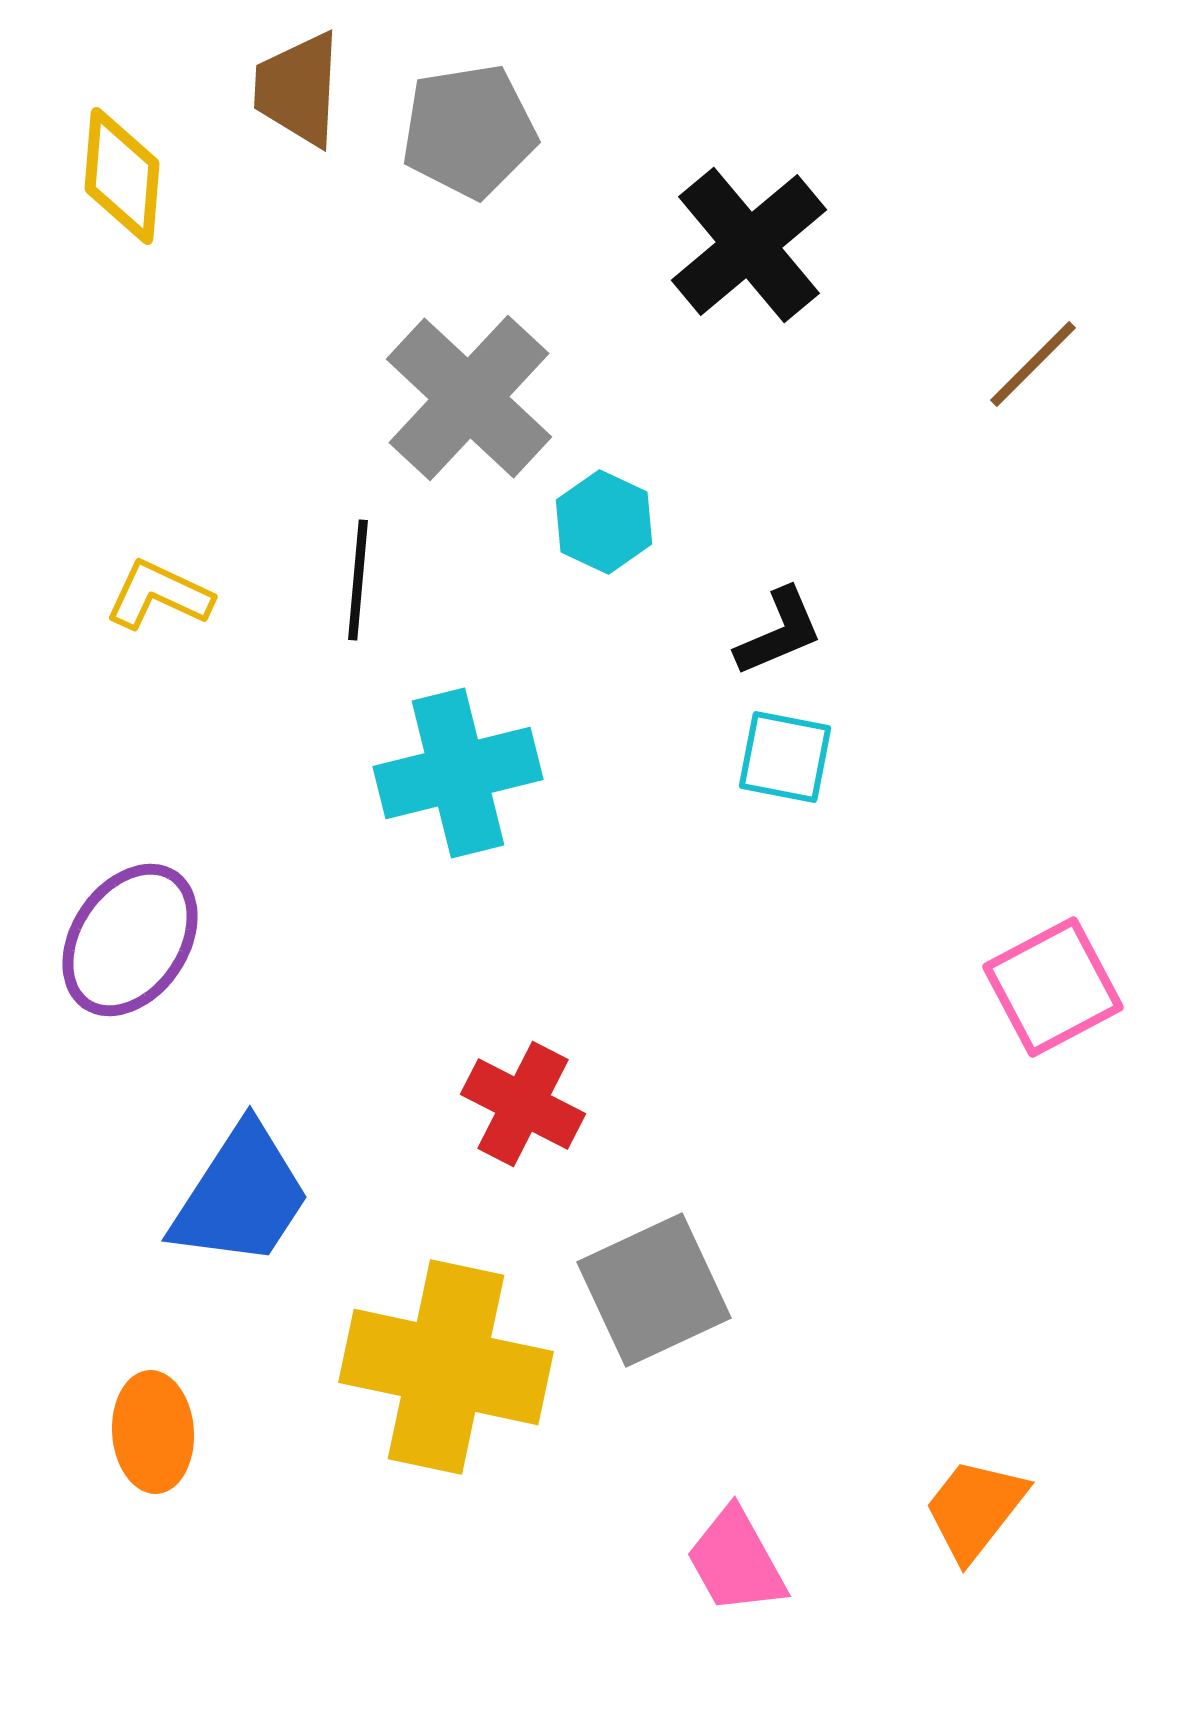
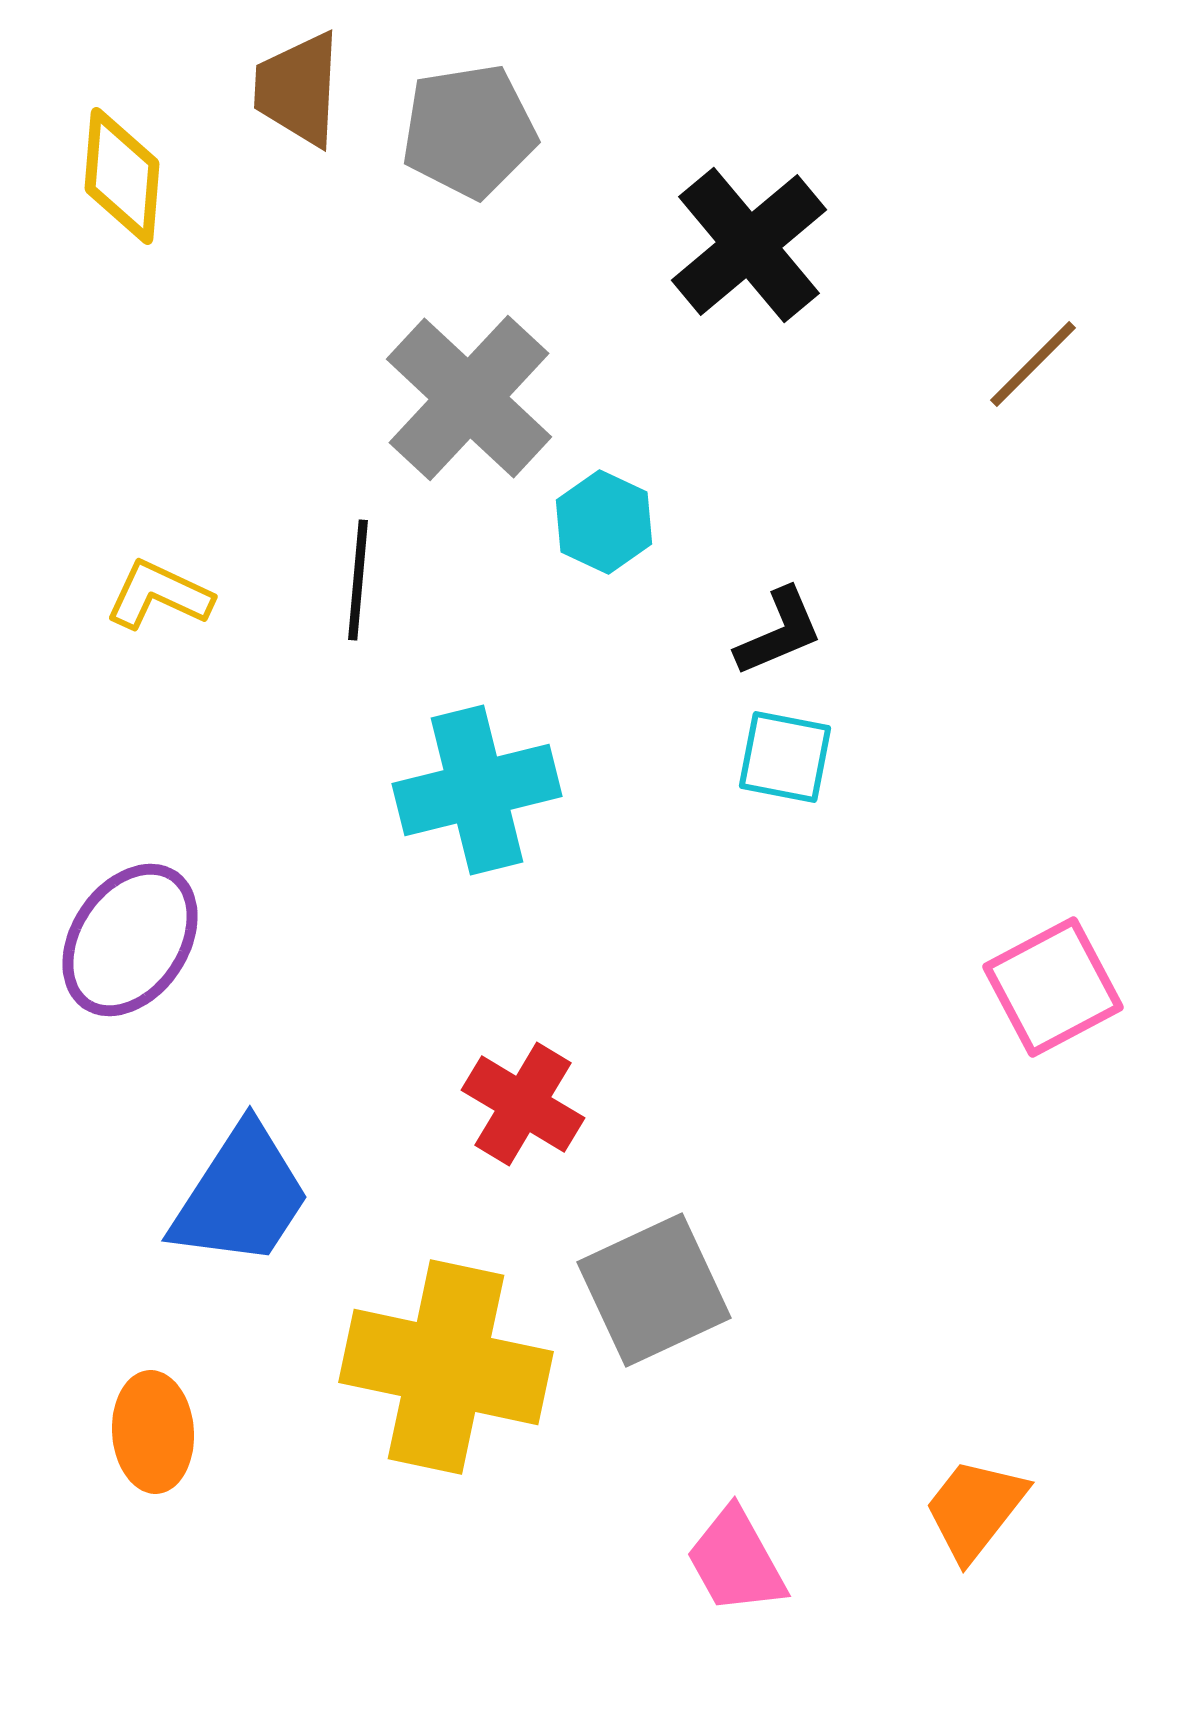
cyan cross: moved 19 px right, 17 px down
red cross: rotated 4 degrees clockwise
